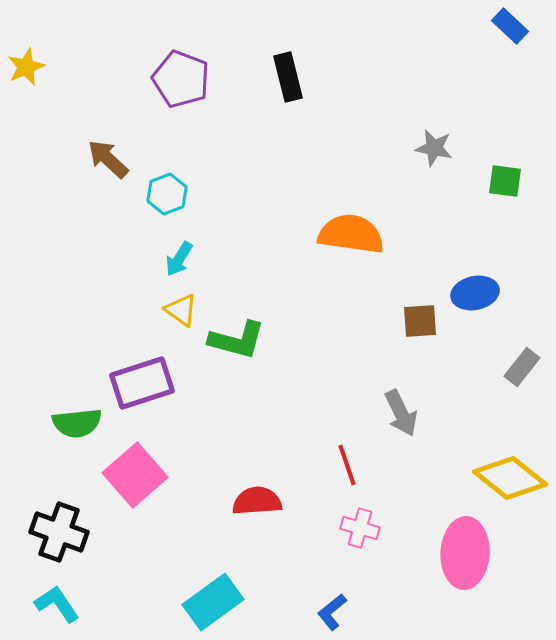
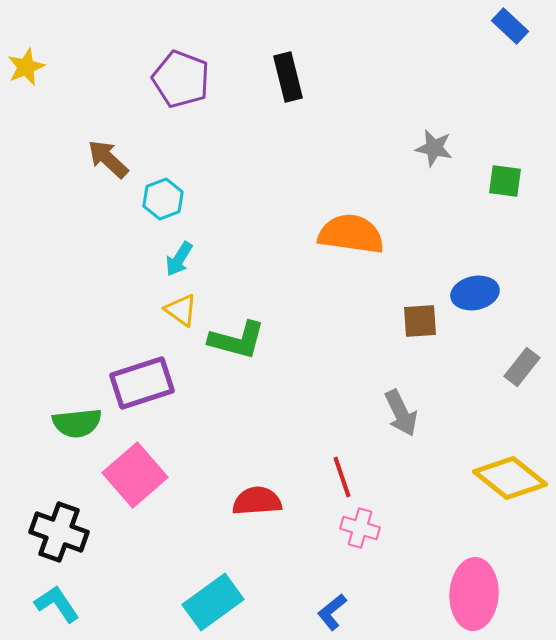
cyan hexagon: moved 4 px left, 5 px down
red line: moved 5 px left, 12 px down
pink ellipse: moved 9 px right, 41 px down
